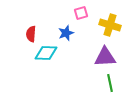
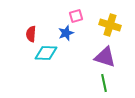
pink square: moved 5 px left, 3 px down
purple triangle: rotated 20 degrees clockwise
green line: moved 6 px left
